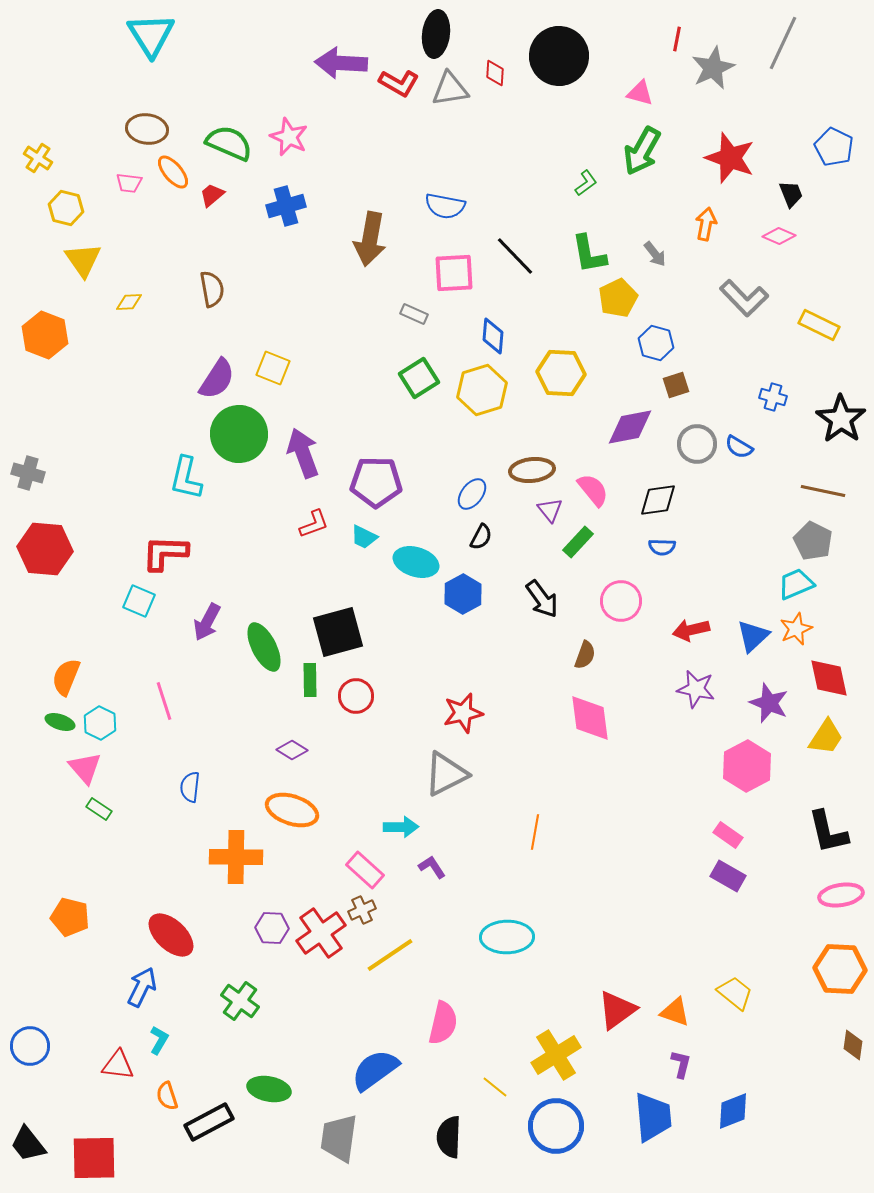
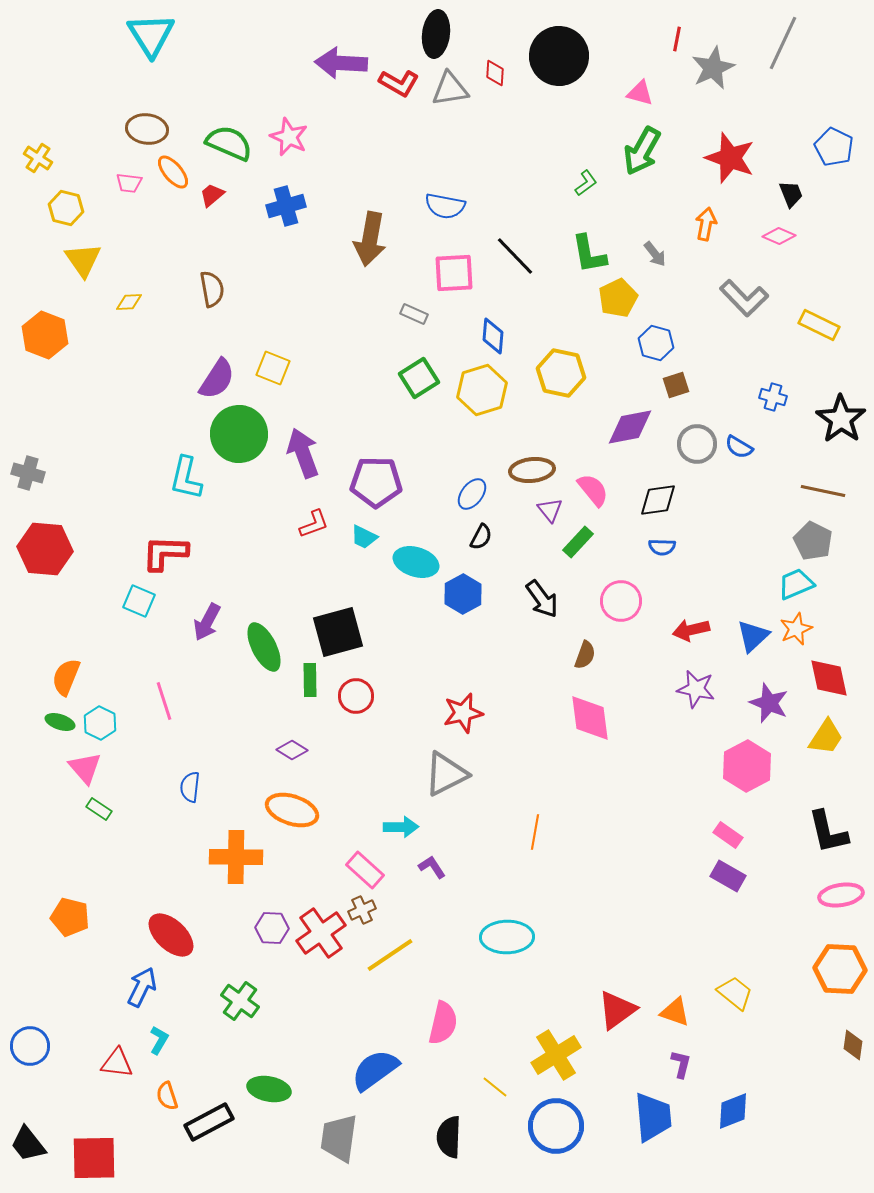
yellow hexagon at (561, 373): rotated 9 degrees clockwise
red triangle at (118, 1065): moved 1 px left, 2 px up
